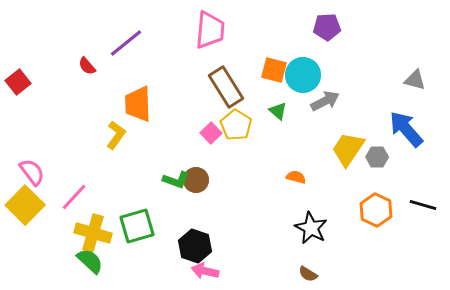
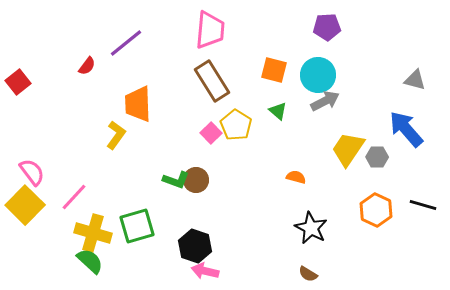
red semicircle: rotated 102 degrees counterclockwise
cyan circle: moved 15 px right
brown rectangle: moved 14 px left, 6 px up
